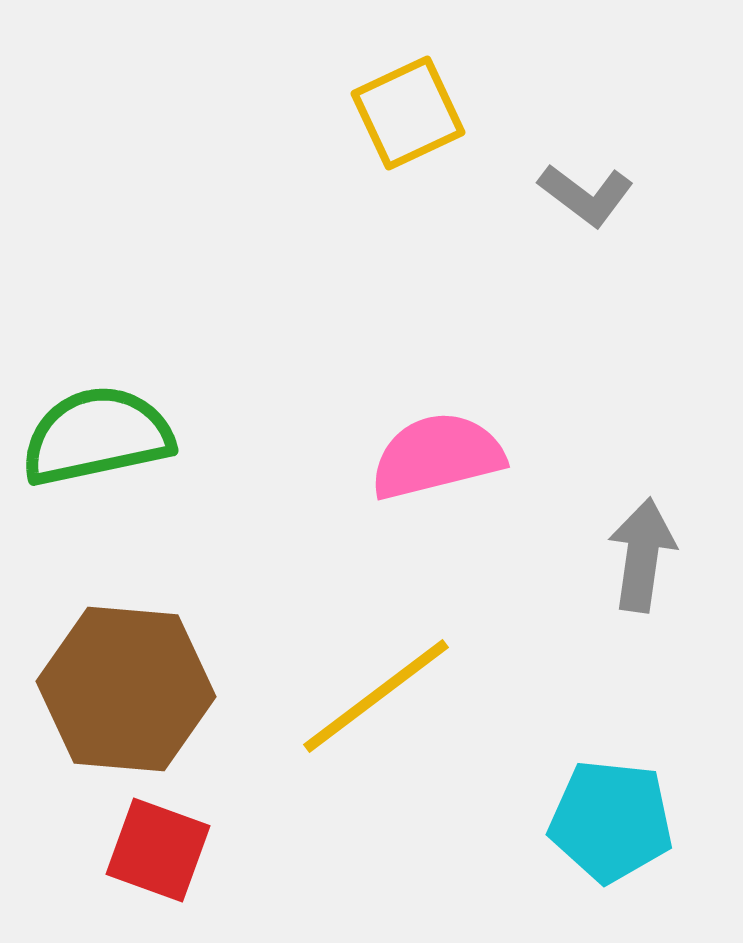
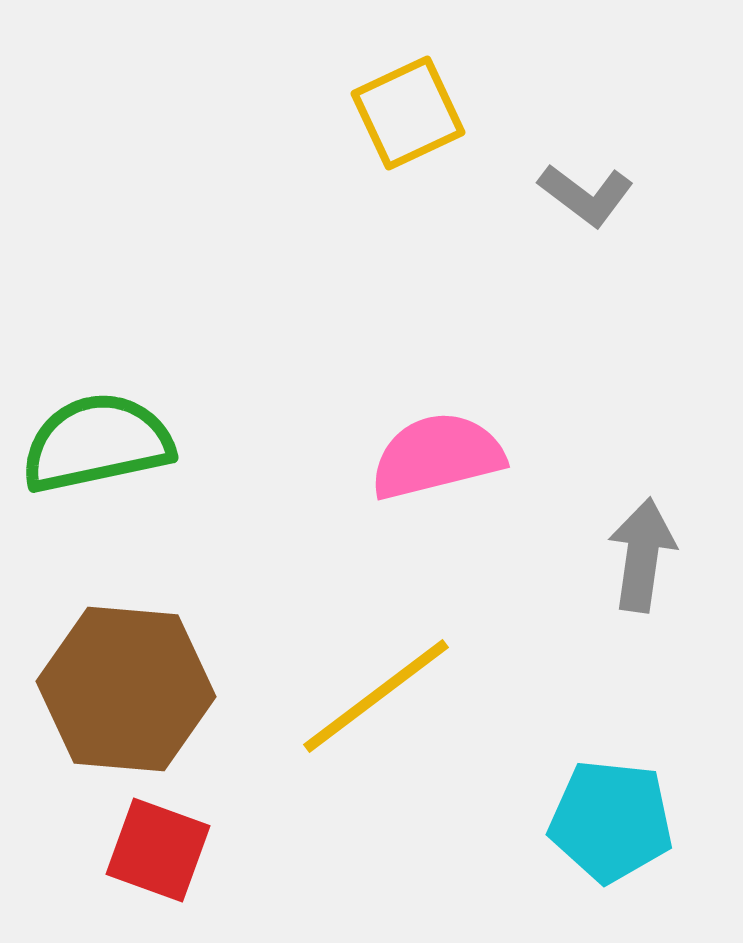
green semicircle: moved 7 px down
